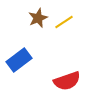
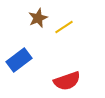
yellow line: moved 5 px down
